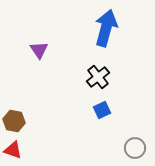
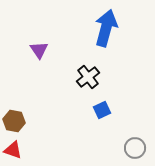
black cross: moved 10 px left
